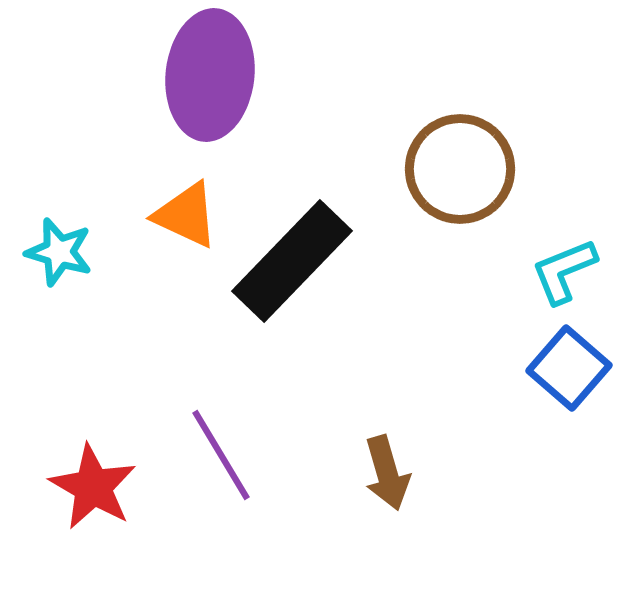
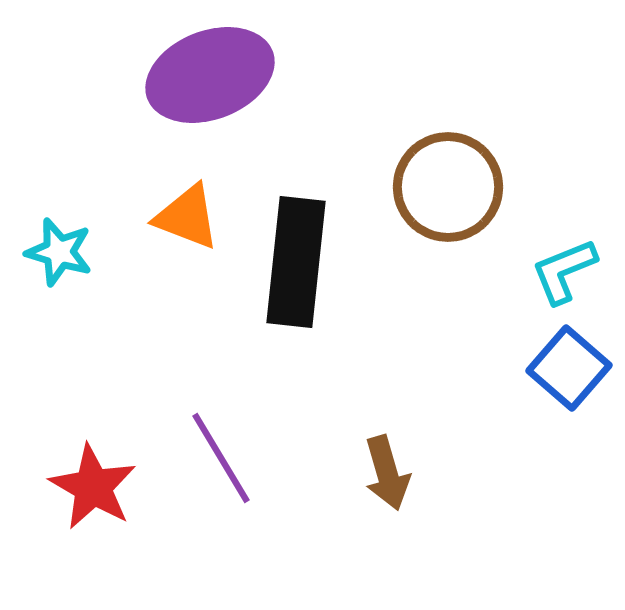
purple ellipse: rotated 63 degrees clockwise
brown circle: moved 12 px left, 18 px down
orange triangle: moved 1 px right, 2 px down; rotated 4 degrees counterclockwise
black rectangle: moved 4 px right, 1 px down; rotated 38 degrees counterclockwise
purple line: moved 3 px down
